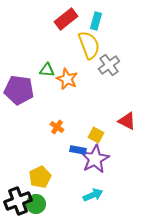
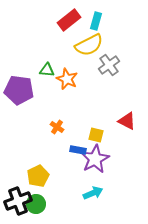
red rectangle: moved 3 px right, 1 px down
yellow semicircle: rotated 84 degrees clockwise
yellow square: rotated 14 degrees counterclockwise
yellow pentagon: moved 2 px left, 1 px up
cyan arrow: moved 2 px up
